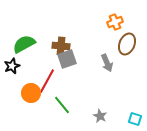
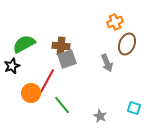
cyan square: moved 1 px left, 11 px up
